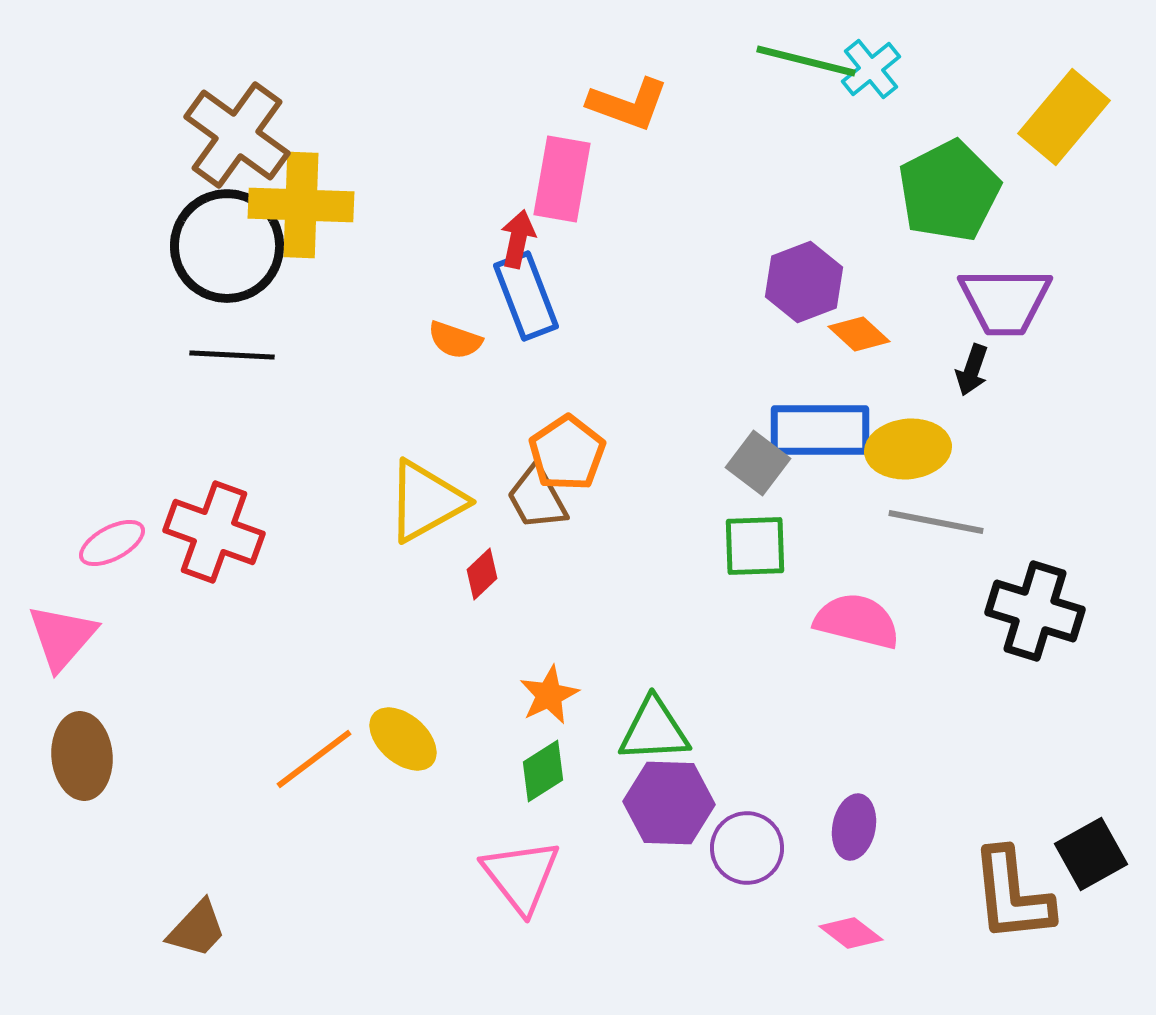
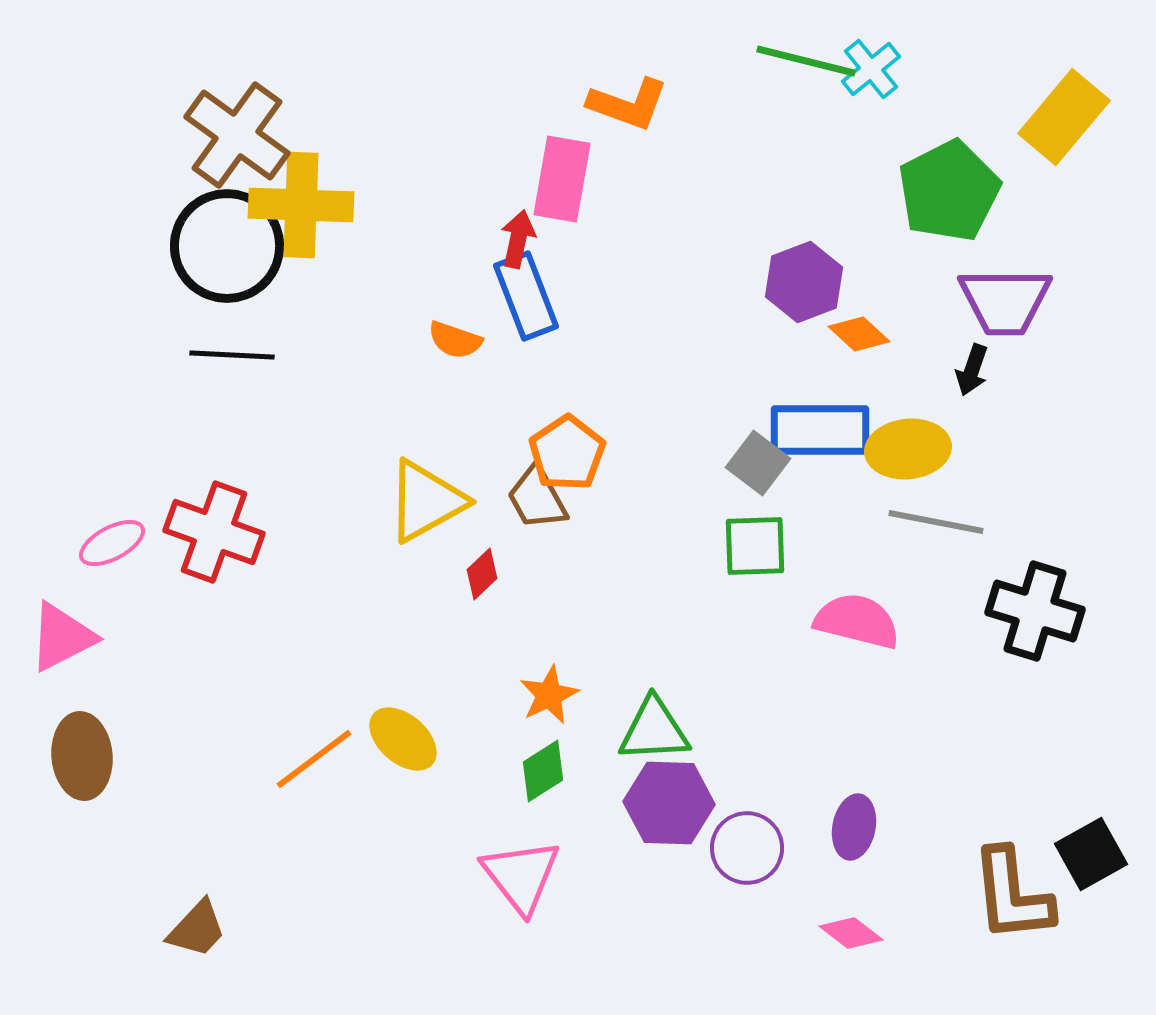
pink triangle at (62, 637): rotated 22 degrees clockwise
